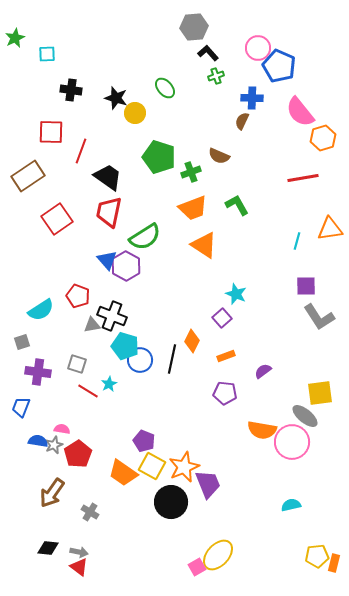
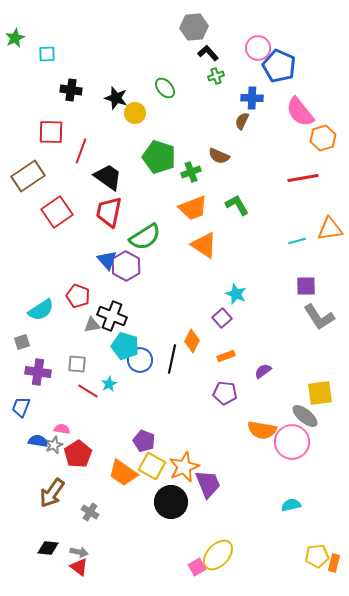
red square at (57, 219): moved 7 px up
cyan line at (297, 241): rotated 60 degrees clockwise
gray square at (77, 364): rotated 12 degrees counterclockwise
